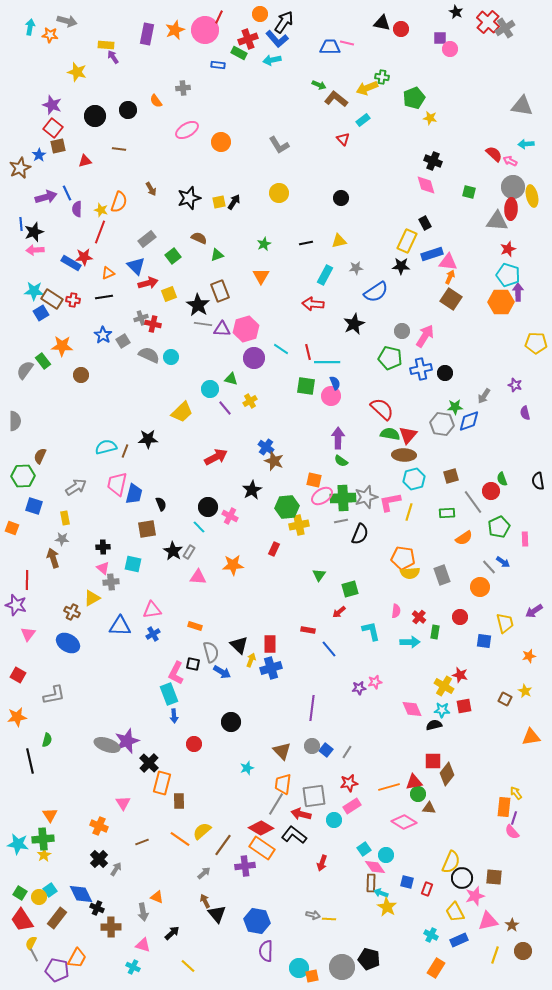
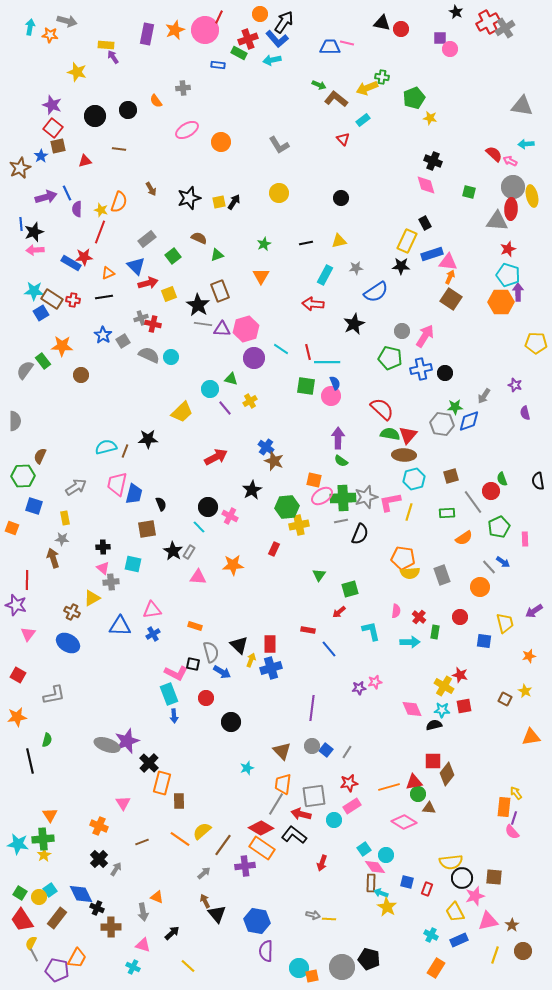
red cross at (488, 22): rotated 20 degrees clockwise
blue star at (39, 155): moved 2 px right, 1 px down
pink L-shape at (176, 673): rotated 90 degrees counterclockwise
red circle at (194, 744): moved 12 px right, 46 px up
yellow semicircle at (451, 862): rotated 60 degrees clockwise
